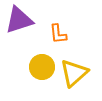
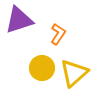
orange L-shape: rotated 140 degrees counterclockwise
yellow circle: moved 1 px down
